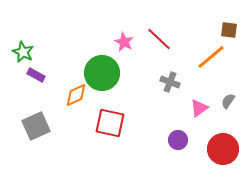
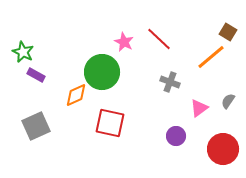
brown square: moved 1 px left, 2 px down; rotated 24 degrees clockwise
green circle: moved 1 px up
purple circle: moved 2 px left, 4 px up
